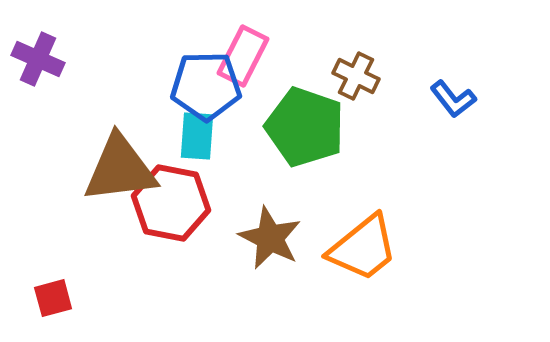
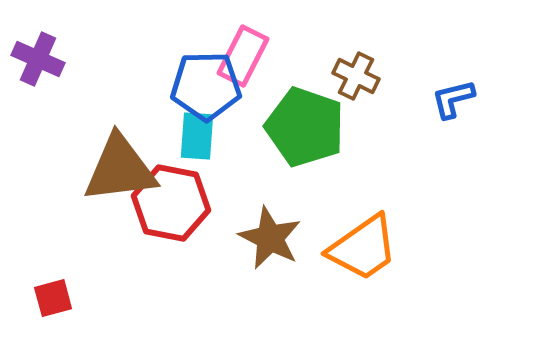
blue L-shape: rotated 114 degrees clockwise
orange trapezoid: rotated 4 degrees clockwise
